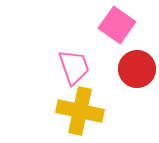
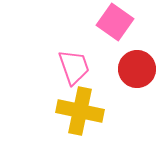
pink square: moved 2 px left, 3 px up
